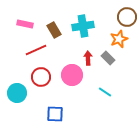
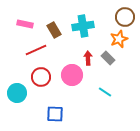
brown circle: moved 2 px left
